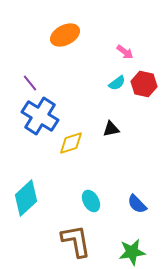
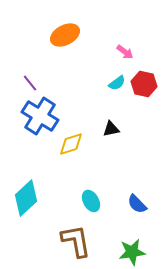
yellow diamond: moved 1 px down
